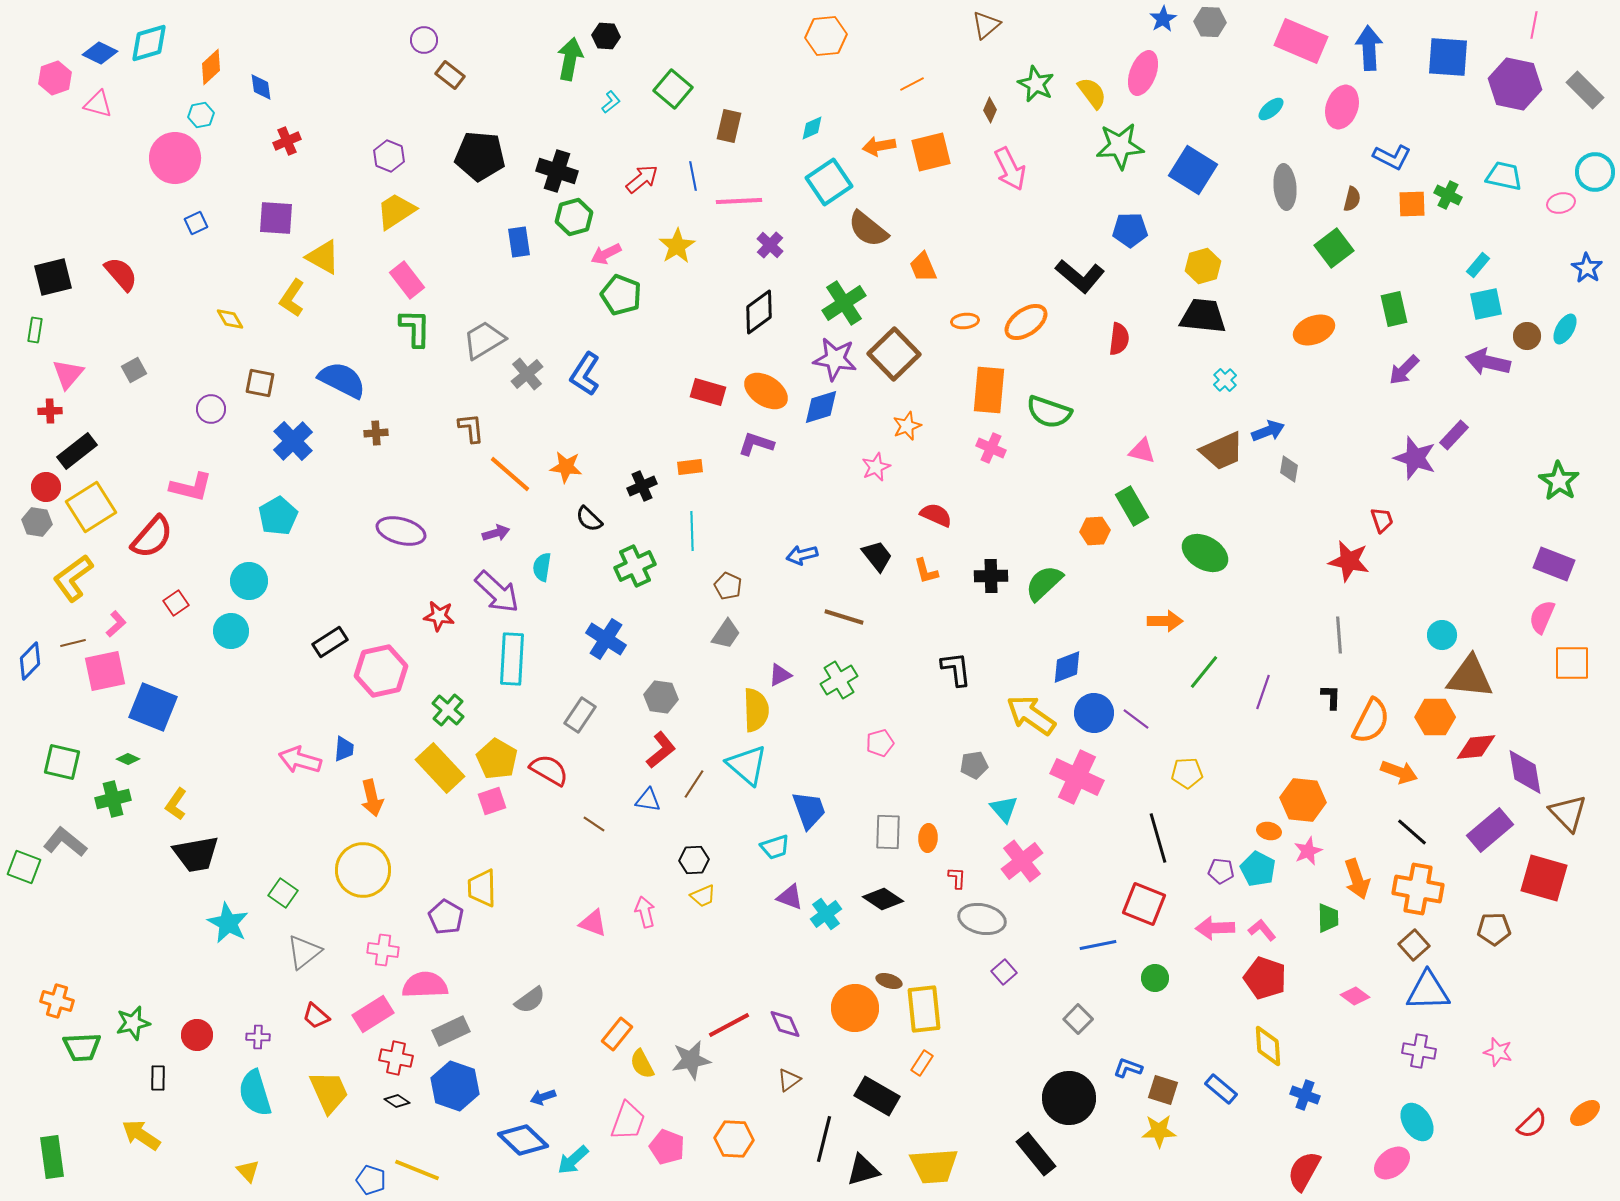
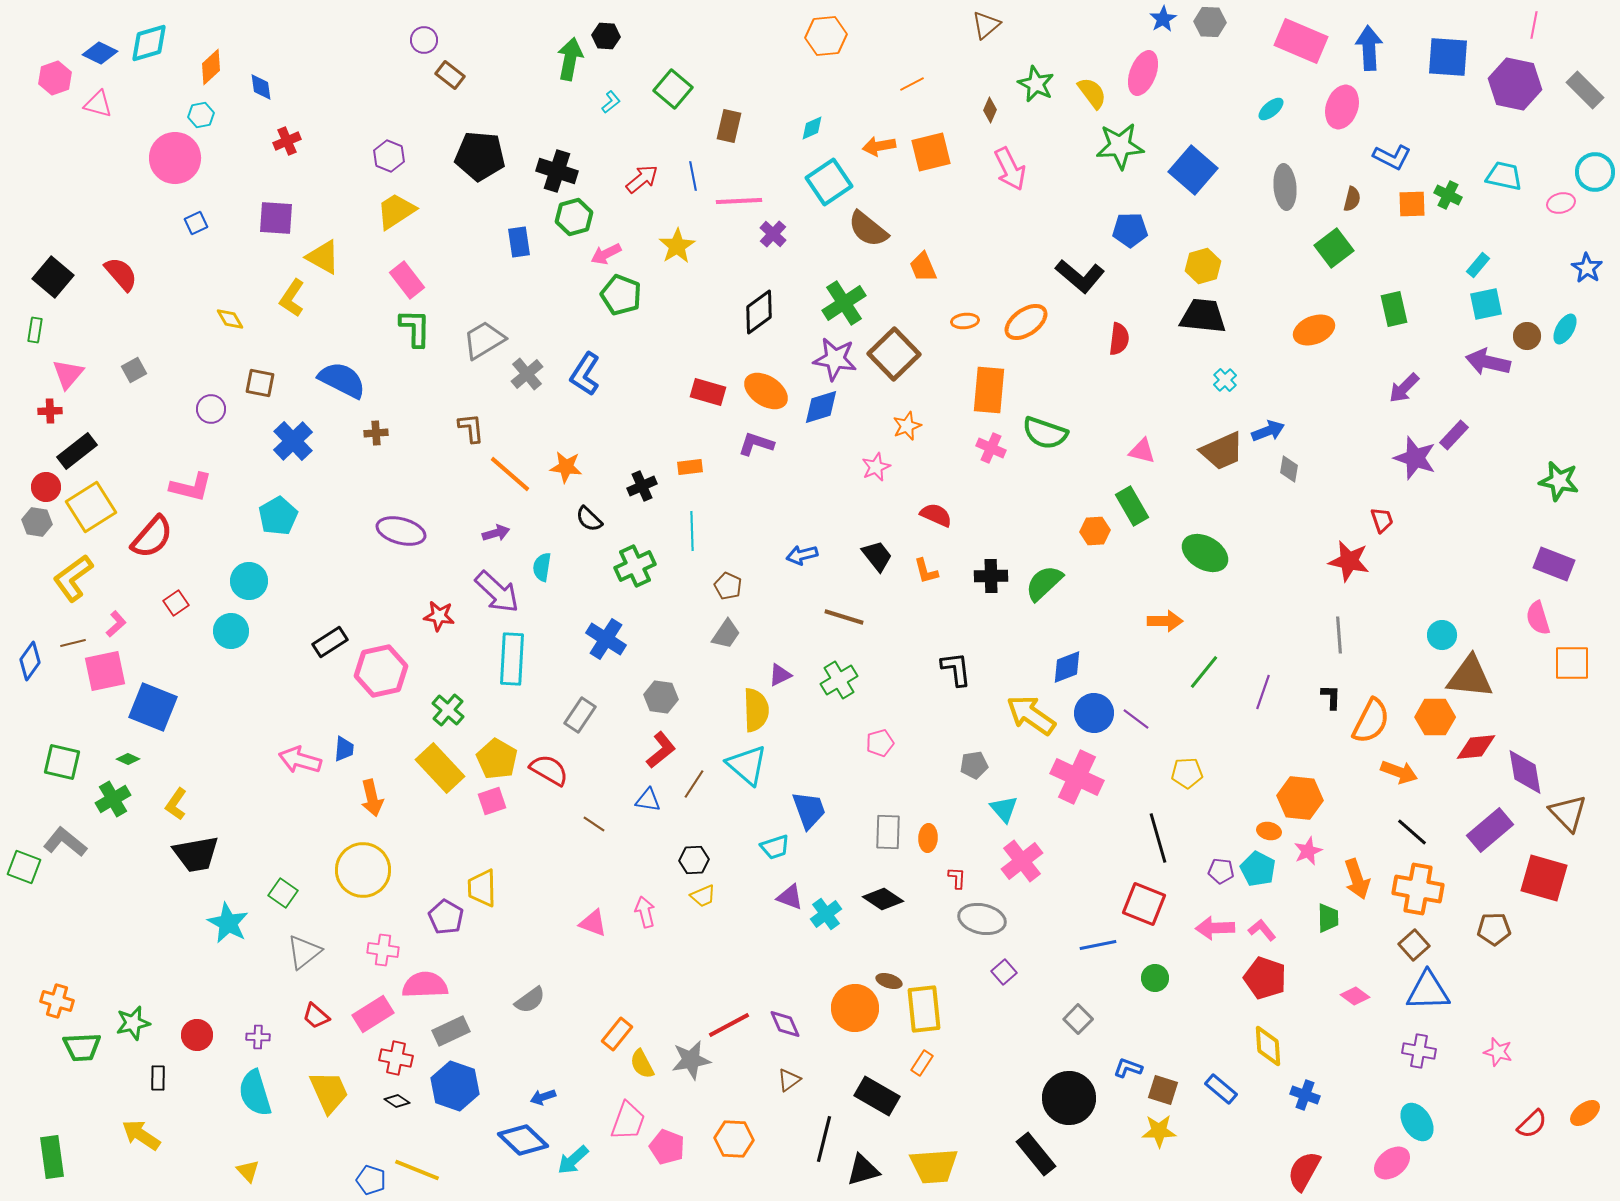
blue square at (1193, 170): rotated 9 degrees clockwise
purple cross at (770, 245): moved 3 px right, 11 px up
black square at (53, 277): rotated 36 degrees counterclockwise
purple arrow at (1404, 370): moved 18 px down
green semicircle at (1049, 412): moved 4 px left, 21 px down
green star at (1559, 481): rotated 21 degrees counterclockwise
pink semicircle at (1542, 617): moved 4 px left, 1 px down; rotated 40 degrees counterclockwise
blue diamond at (30, 661): rotated 9 degrees counterclockwise
green cross at (113, 799): rotated 16 degrees counterclockwise
orange hexagon at (1303, 800): moved 3 px left, 2 px up
